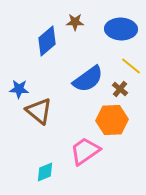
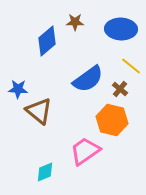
blue star: moved 1 px left
orange hexagon: rotated 16 degrees clockwise
